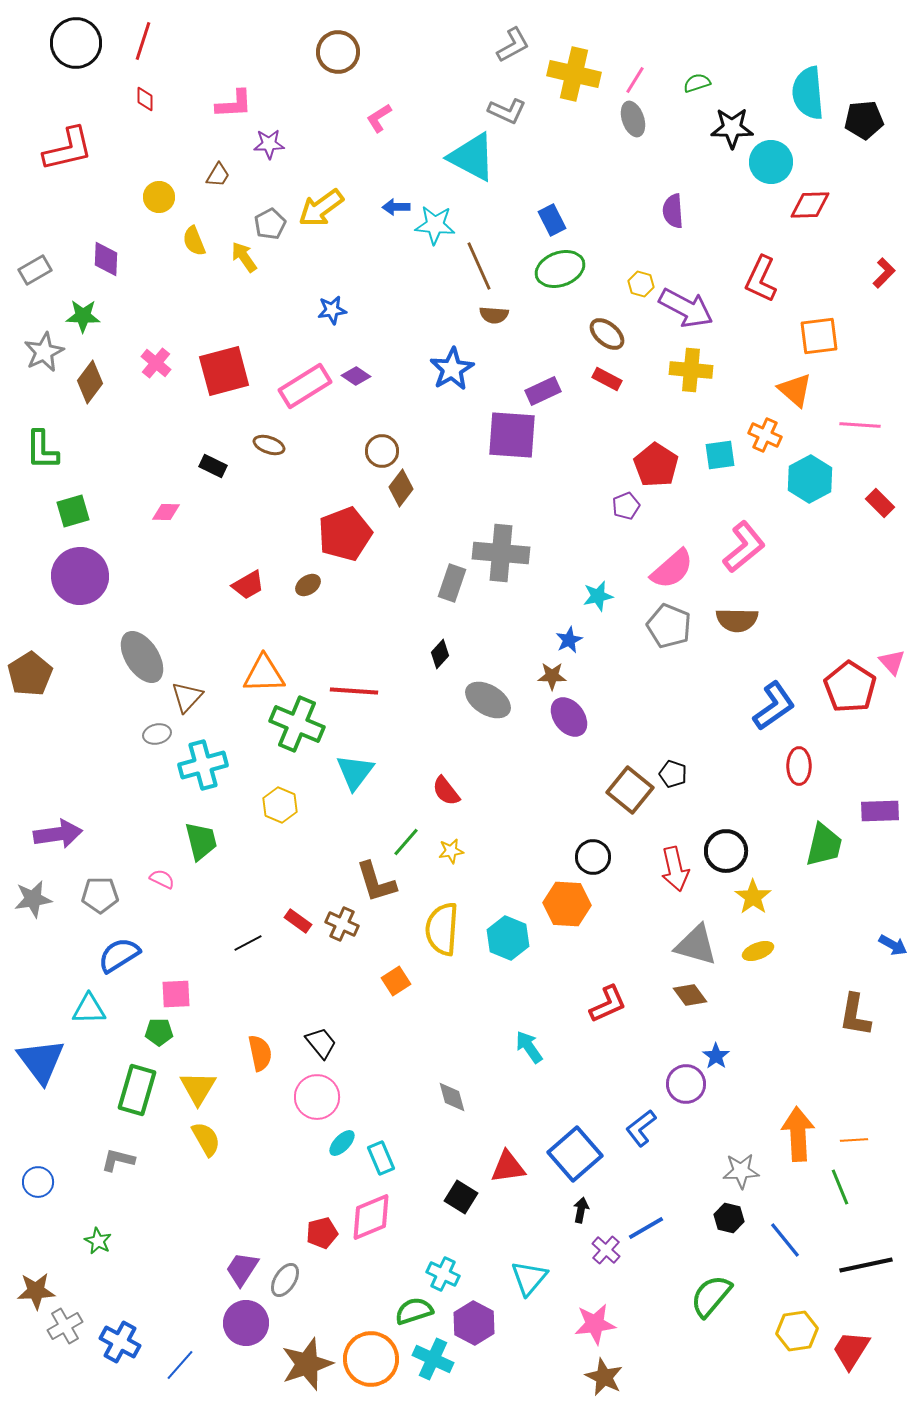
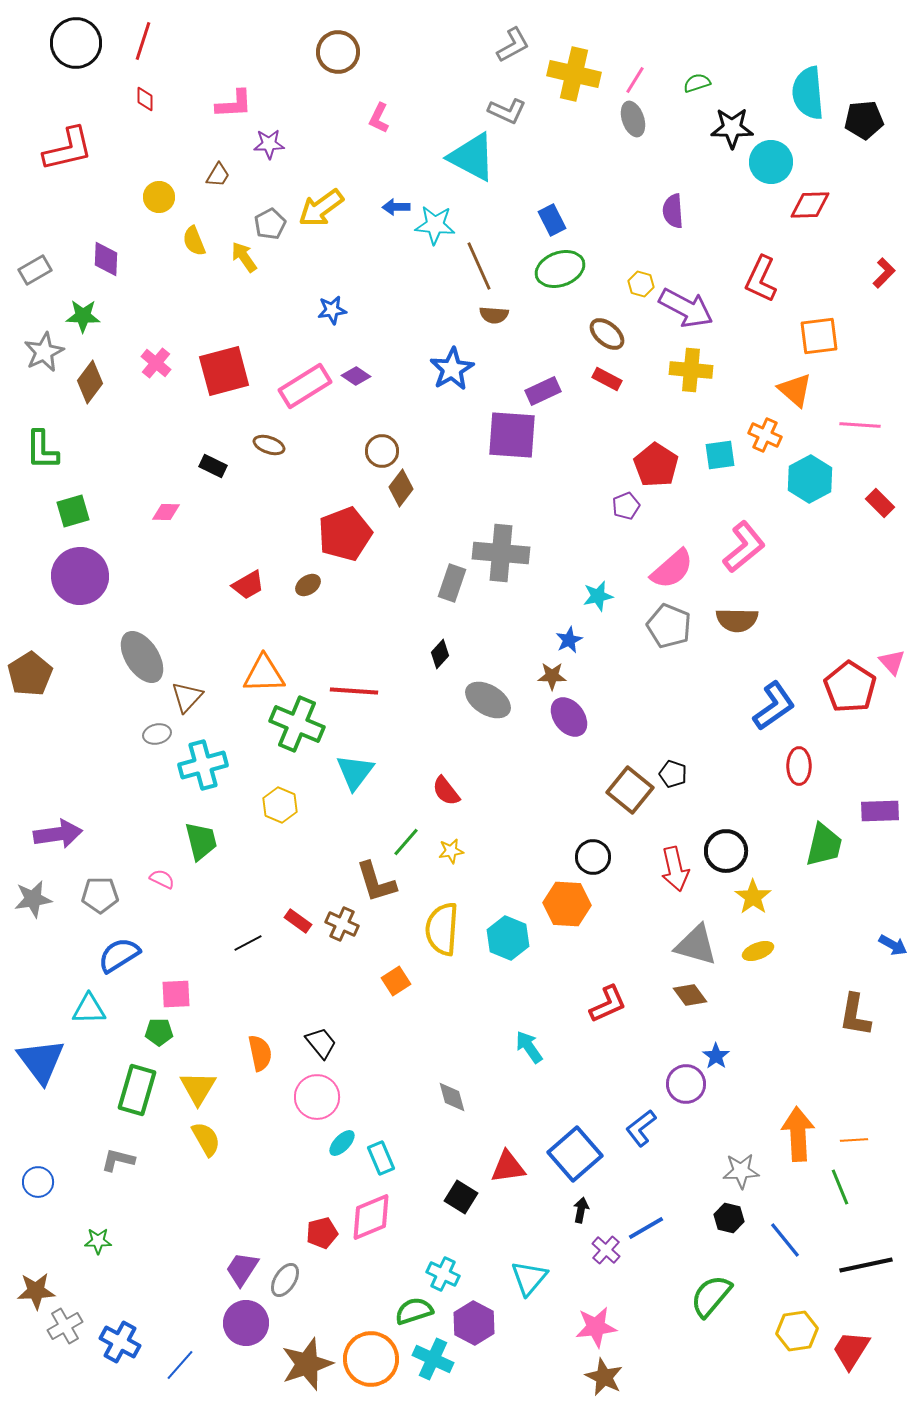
pink L-shape at (379, 118): rotated 32 degrees counterclockwise
green star at (98, 1241): rotated 28 degrees counterclockwise
pink star at (595, 1324): moved 1 px right, 3 px down
